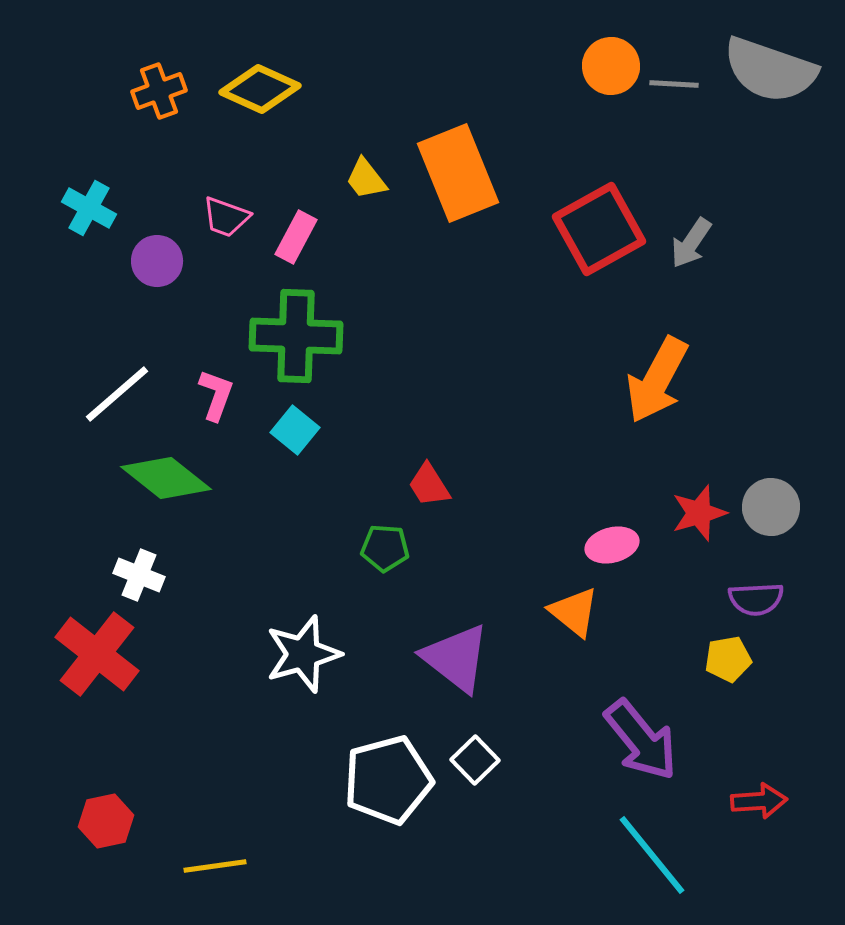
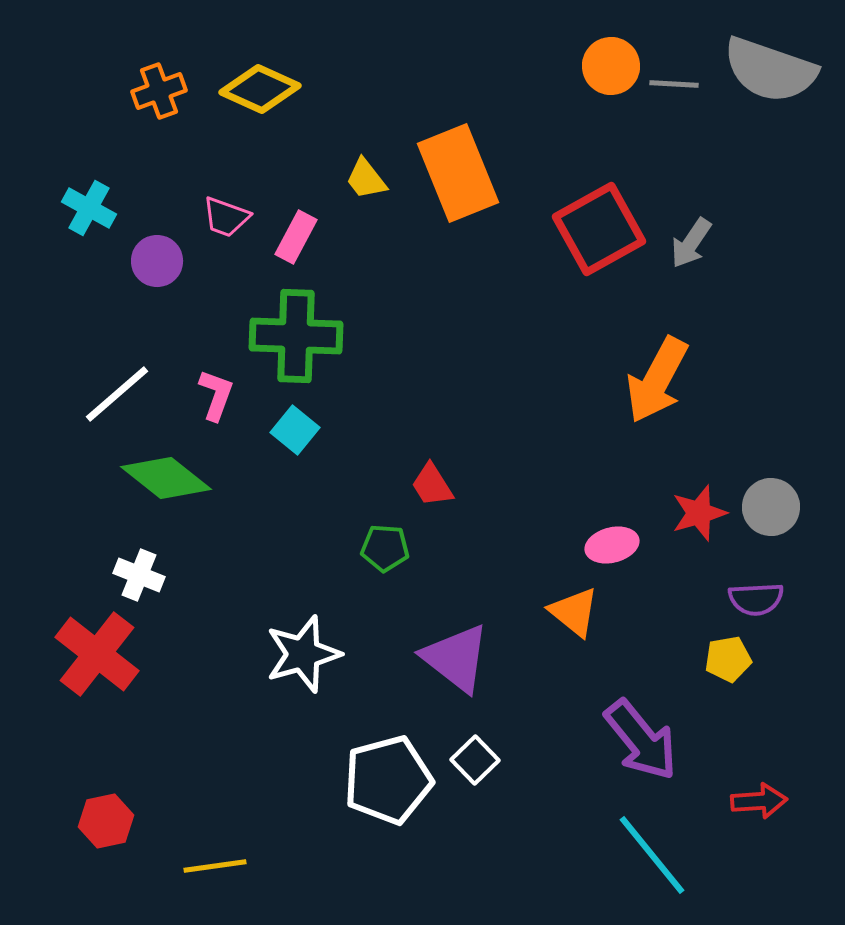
red trapezoid: moved 3 px right
